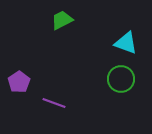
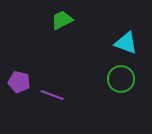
purple pentagon: rotated 25 degrees counterclockwise
purple line: moved 2 px left, 8 px up
